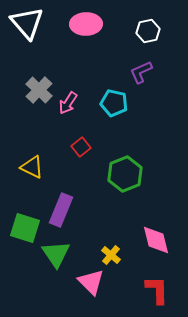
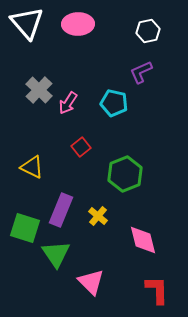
pink ellipse: moved 8 px left
pink diamond: moved 13 px left
yellow cross: moved 13 px left, 39 px up
